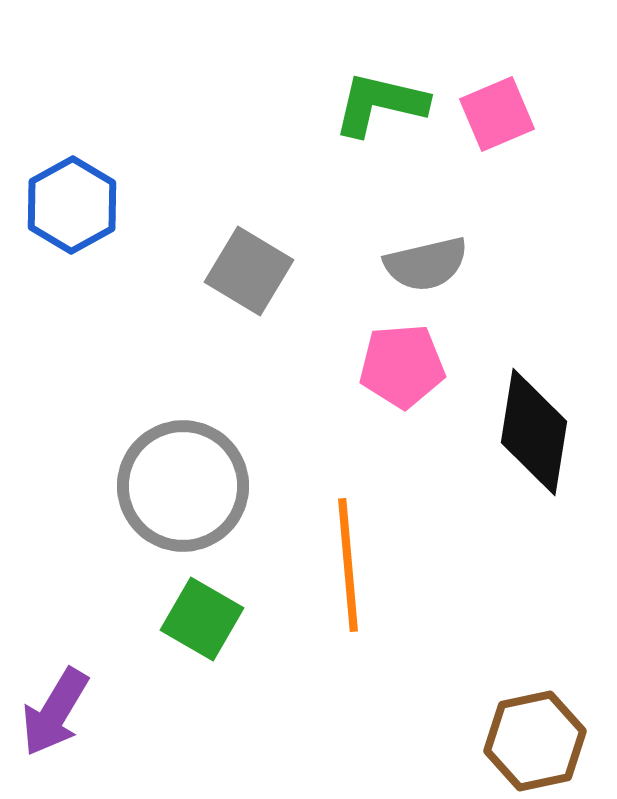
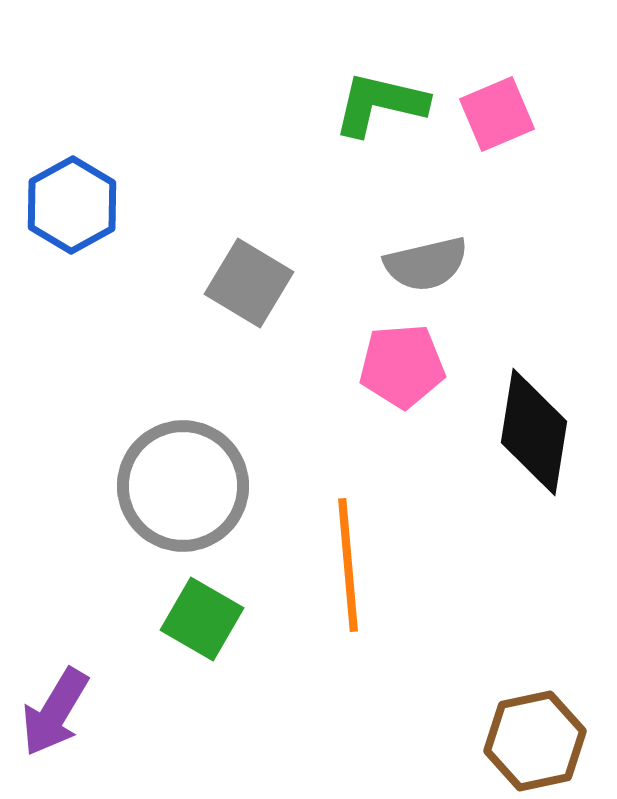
gray square: moved 12 px down
